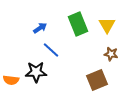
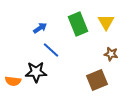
yellow triangle: moved 1 px left, 3 px up
orange semicircle: moved 2 px right, 1 px down
